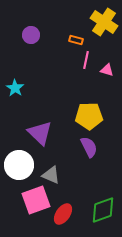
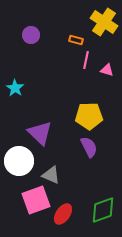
white circle: moved 4 px up
